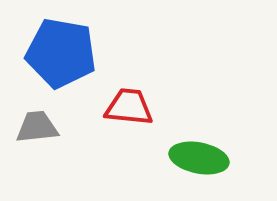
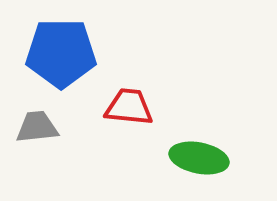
blue pentagon: rotated 10 degrees counterclockwise
